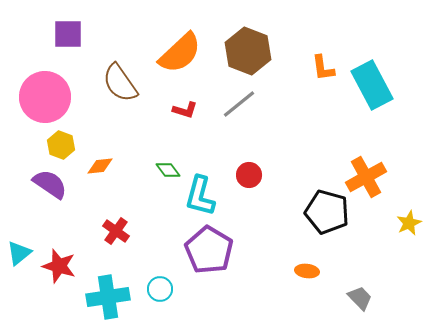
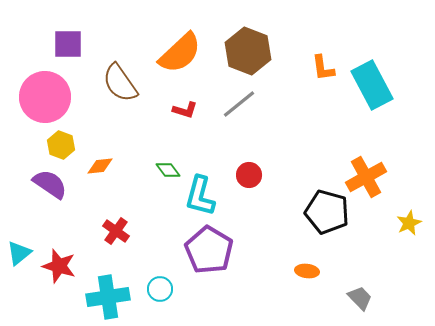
purple square: moved 10 px down
